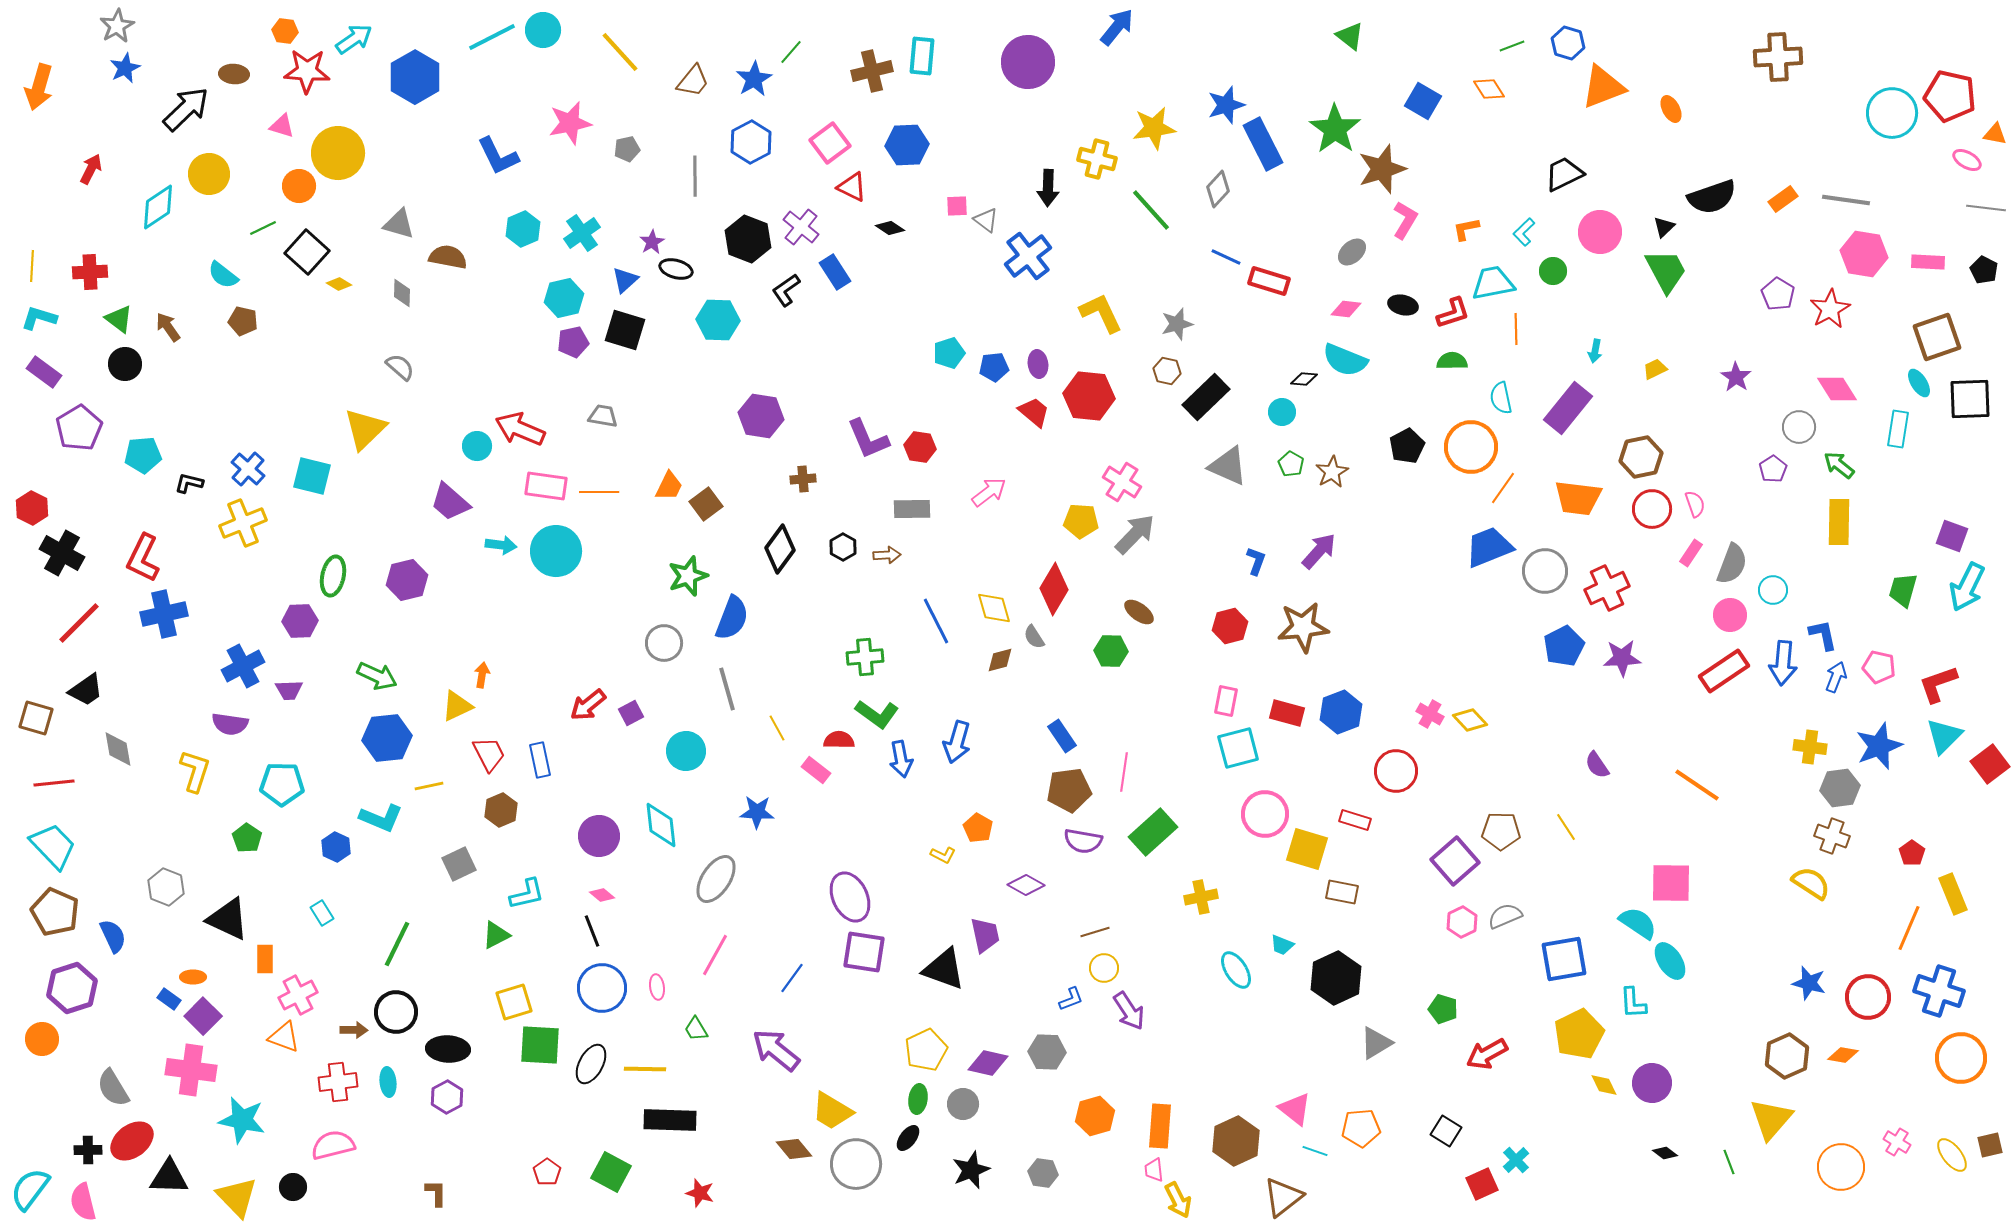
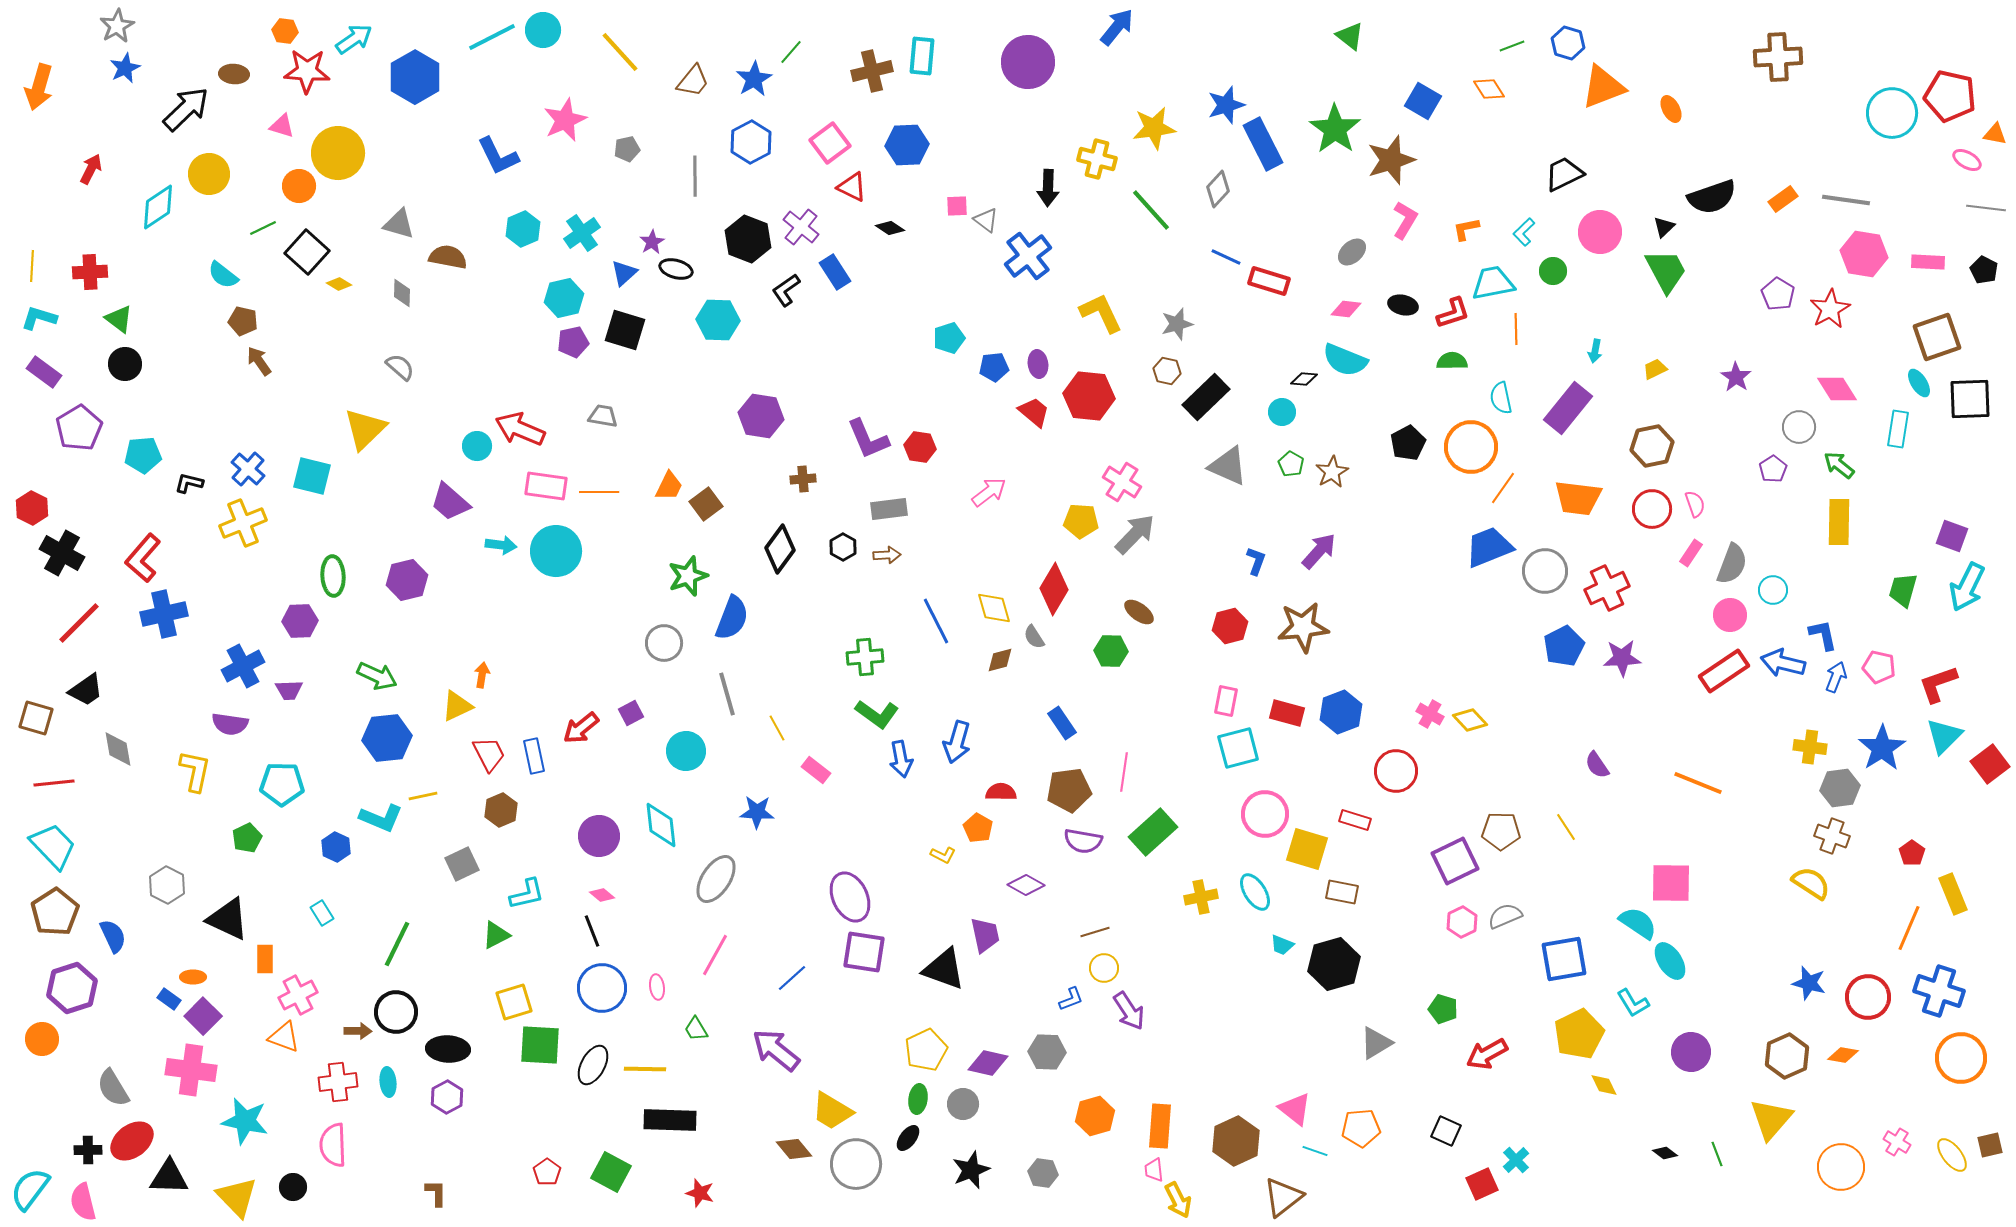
pink star at (570, 123): moved 5 px left, 3 px up; rotated 12 degrees counterclockwise
brown star at (1382, 169): moved 9 px right, 9 px up
blue triangle at (625, 280): moved 1 px left, 7 px up
brown arrow at (168, 327): moved 91 px right, 34 px down
cyan pentagon at (949, 353): moved 15 px up
black pentagon at (1407, 446): moved 1 px right, 3 px up
brown hexagon at (1641, 457): moved 11 px right, 11 px up
gray rectangle at (912, 509): moved 23 px left; rotated 6 degrees counterclockwise
red L-shape at (143, 558): rotated 15 degrees clockwise
green ellipse at (333, 576): rotated 15 degrees counterclockwise
blue arrow at (1783, 663): rotated 99 degrees clockwise
gray line at (727, 689): moved 5 px down
red arrow at (588, 705): moved 7 px left, 23 px down
blue rectangle at (1062, 736): moved 13 px up
red semicircle at (839, 740): moved 162 px right, 52 px down
blue star at (1879, 746): moved 3 px right, 2 px down; rotated 12 degrees counterclockwise
blue rectangle at (540, 760): moved 6 px left, 4 px up
yellow L-shape at (195, 771): rotated 6 degrees counterclockwise
orange line at (1697, 785): moved 1 px right, 2 px up; rotated 12 degrees counterclockwise
yellow line at (429, 786): moved 6 px left, 10 px down
green pentagon at (247, 838): rotated 12 degrees clockwise
purple square at (1455, 861): rotated 15 degrees clockwise
gray square at (459, 864): moved 3 px right
gray hexagon at (166, 887): moved 1 px right, 2 px up; rotated 6 degrees clockwise
brown pentagon at (55, 912): rotated 15 degrees clockwise
cyan ellipse at (1236, 970): moved 19 px right, 78 px up
blue line at (792, 978): rotated 12 degrees clockwise
black hexagon at (1336, 978): moved 2 px left, 14 px up; rotated 9 degrees clockwise
cyan L-shape at (1633, 1003): rotated 28 degrees counterclockwise
brown arrow at (354, 1030): moved 4 px right, 1 px down
black ellipse at (591, 1064): moved 2 px right, 1 px down
purple circle at (1652, 1083): moved 39 px right, 31 px up
cyan star at (242, 1120): moved 3 px right, 1 px down
black square at (1446, 1131): rotated 8 degrees counterclockwise
pink semicircle at (333, 1145): rotated 78 degrees counterclockwise
green line at (1729, 1162): moved 12 px left, 8 px up
